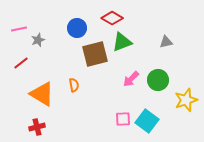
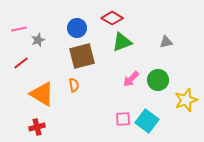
brown square: moved 13 px left, 2 px down
